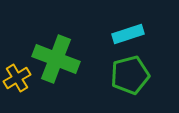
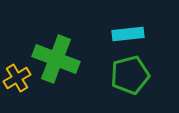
cyan rectangle: rotated 12 degrees clockwise
